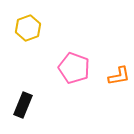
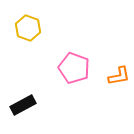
yellow hexagon: rotated 20 degrees counterclockwise
black rectangle: rotated 40 degrees clockwise
